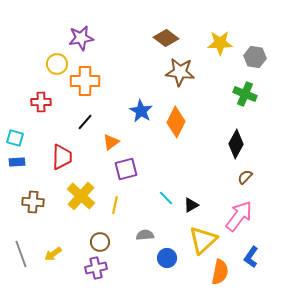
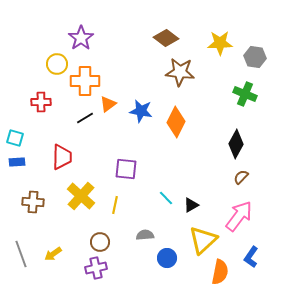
purple star: rotated 25 degrees counterclockwise
blue star: rotated 20 degrees counterclockwise
black line: moved 4 px up; rotated 18 degrees clockwise
orange triangle: moved 3 px left, 38 px up
purple square: rotated 20 degrees clockwise
brown semicircle: moved 4 px left
